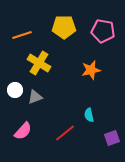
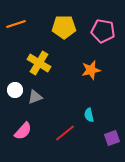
orange line: moved 6 px left, 11 px up
